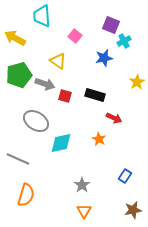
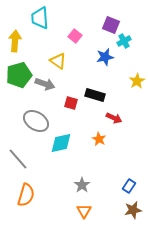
cyan trapezoid: moved 2 px left, 2 px down
yellow arrow: moved 3 px down; rotated 65 degrees clockwise
blue star: moved 1 px right, 1 px up
yellow star: moved 1 px up
red square: moved 6 px right, 7 px down
gray line: rotated 25 degrees clockwise
blue rectangle: moved 4 px right, 10 px down
